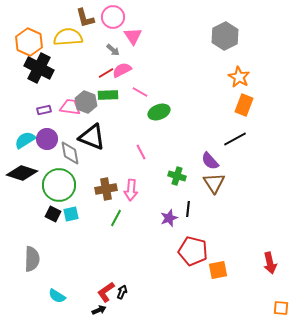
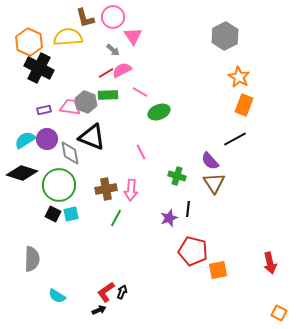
orange square at (281, 308): moved 2 px left, 5 px down; rotated 21 degrees clockwise
